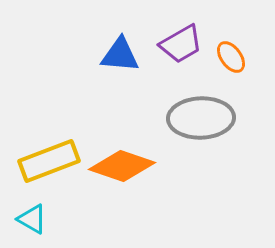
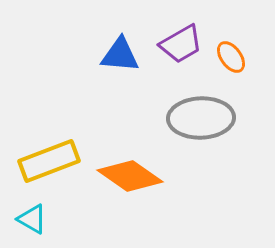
orange diamond: moved 8 px right, 10 px down; rotated 16 degrees clockwise
